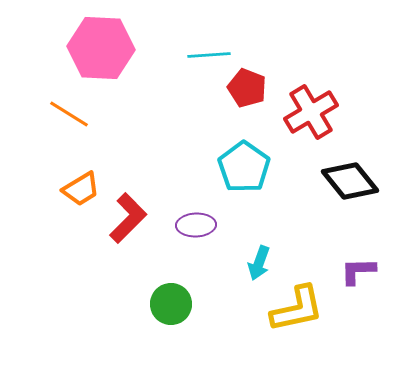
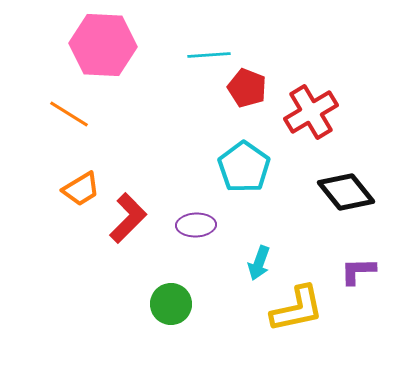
pink hexagon: moved 2 px right, 3 px up
black diamond: moved 4 px left, 11 px down
